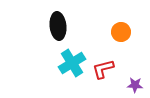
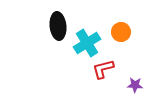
cyan cross: moved 15 px right, 20 px up
